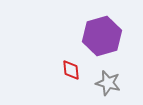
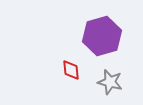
gray star: moved 2 px right, 1 px up
